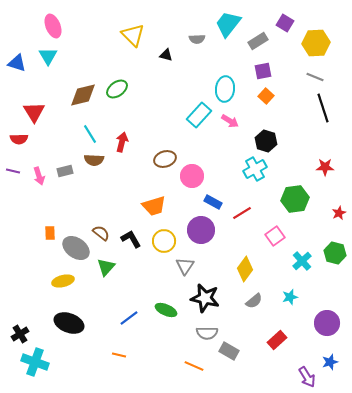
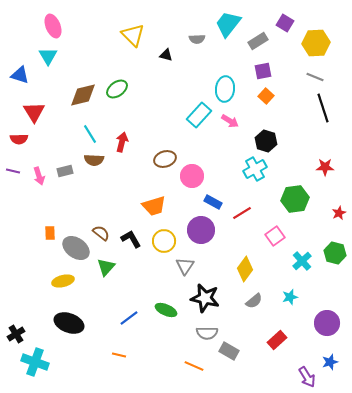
blue triangle at (17, 63): moved 3 px right, 12 px down
black cross at (20, 334): moved 4 px left
